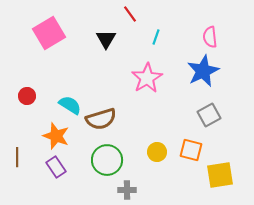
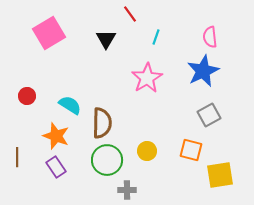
brown semicircle: moved 1 px right, 4 px down; rotated 72 degrees counterclockwise
yellow circle: moved 10 px left, 1 px up
